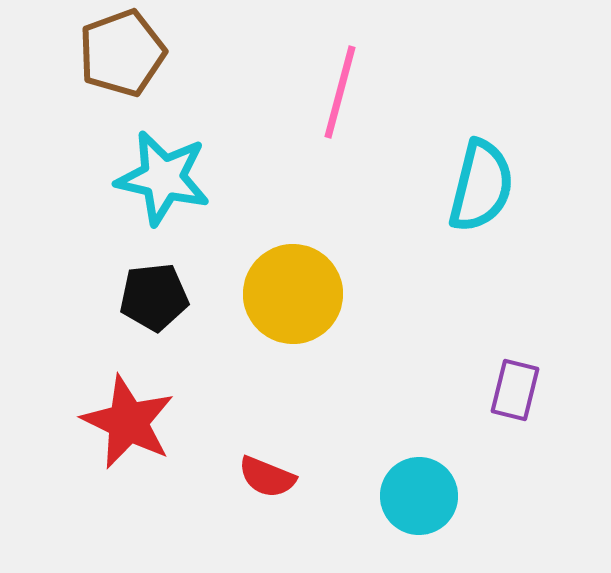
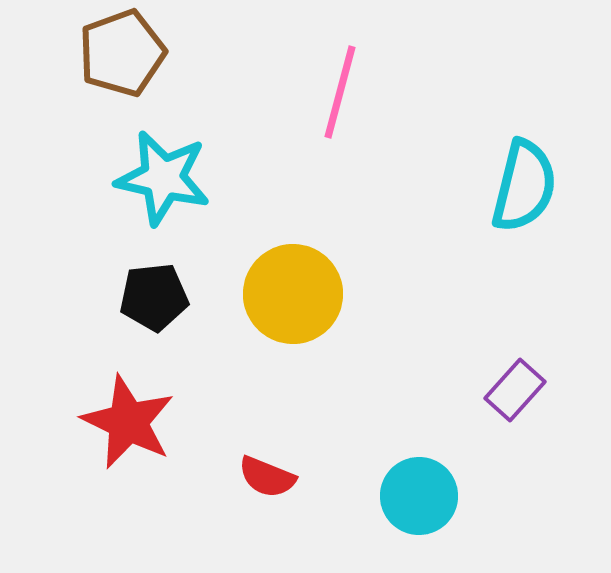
cyan semicircle: moved 43 px right
purple rectangle: rotated 28 degrees clockwise
